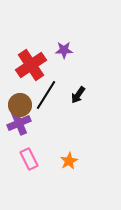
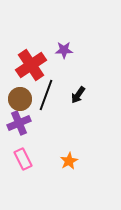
black line: rotated 12 degrees counterclockwise
brown circle: moved 6 px up
pink rectangle: moved 6 px left
